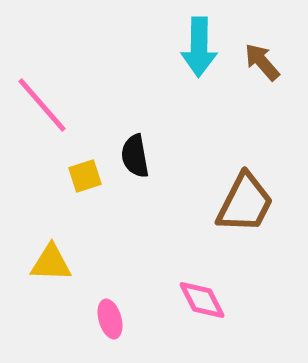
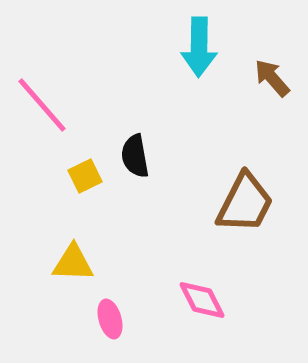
brown arrow: moved 10 px right, 16 px down
yellow square: rotated 8 degrees counterclockwise
yellow triangle: moved 22 px right
